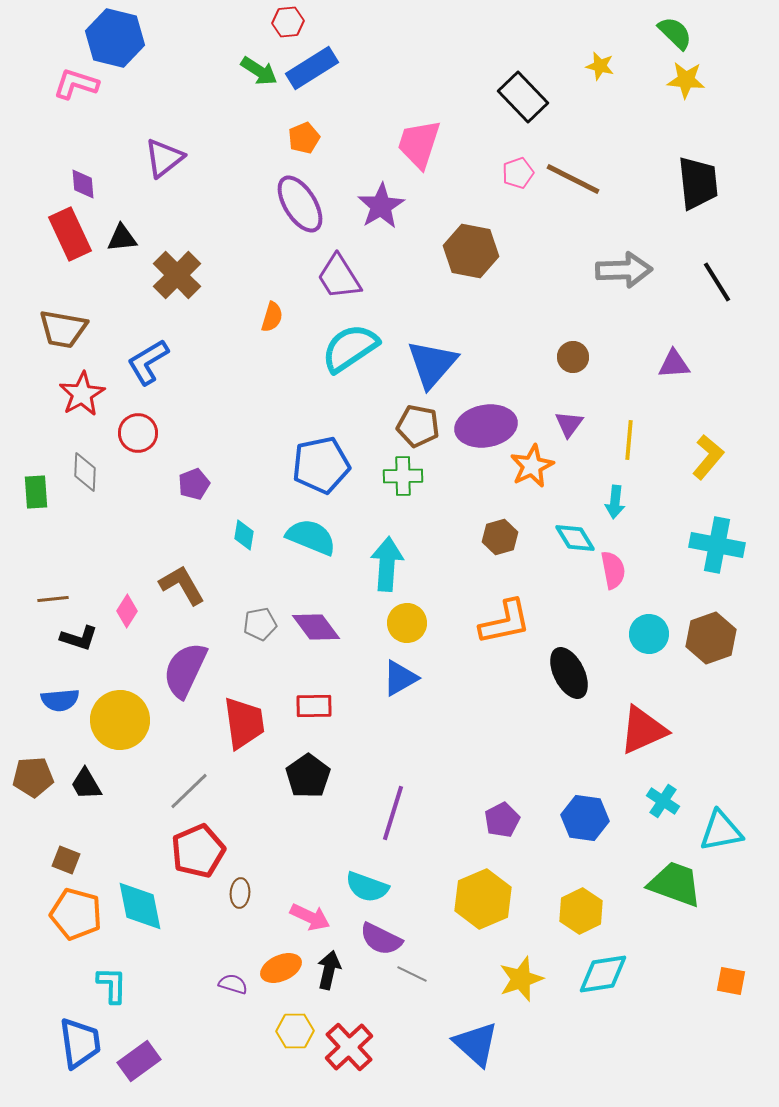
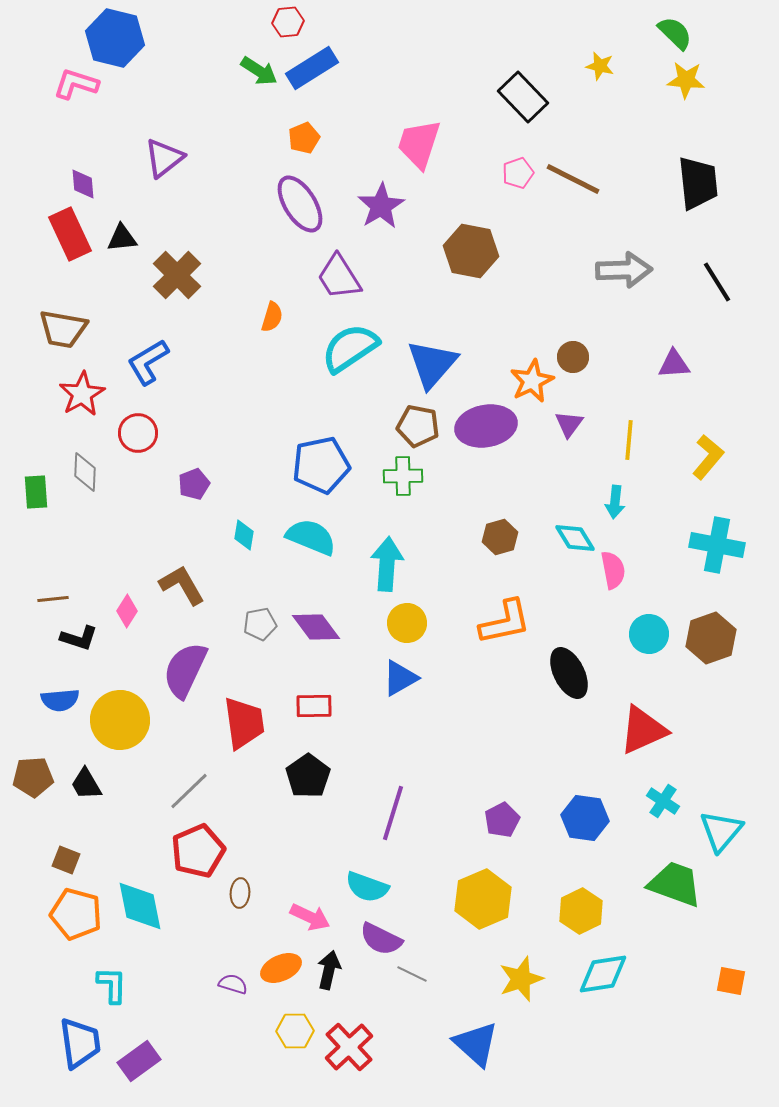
orange star at (532, 466): moved 85 px up
cyan triangle at (721, 831): rotated 39 degrees counterclockwise
